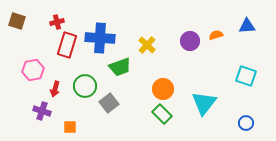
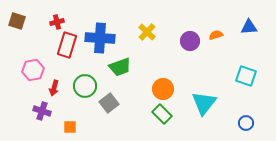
blue triangle: moved 2 px right, 1 px down
yellow cross: moved 13 px up
red arrow: moved 1 px left, 1 px up
